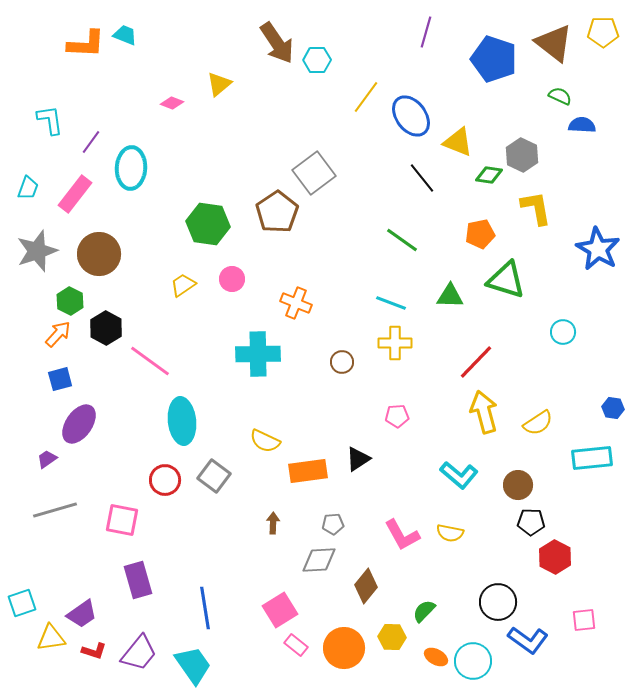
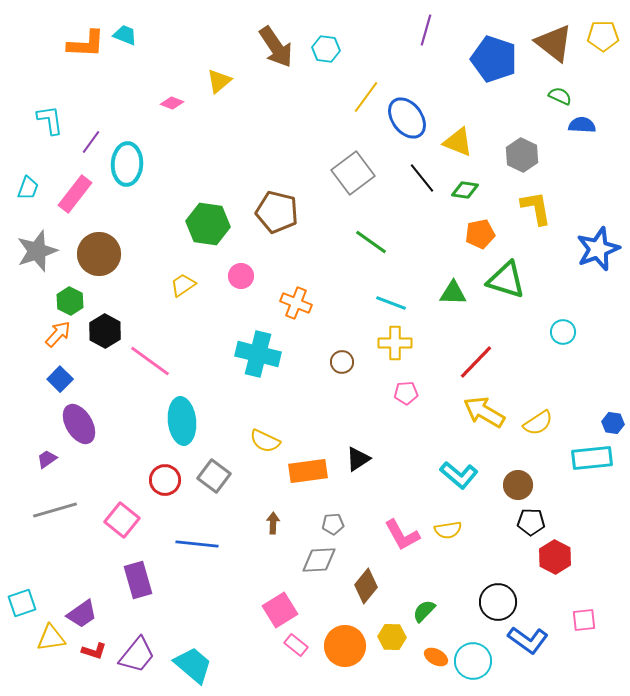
purple line at (426, 32): moved 2 px up
yellow pentagon at (603, 32): moved 4 px down
brown arrow at (277, 43): moved 1 px left, 4 px down
cyan hexagon at (317, 60): moved 9 px right, 11 px up; rotated 8 degrees clockwise
yellow triangle at (219, 84): moved 3 px up
blue ellipse at (411, 116): moved 4 px left, 2 px down
cyan ellipse at (131, 168): moved 4 px left, 4 px up
gray square at (314, 173): moved 39 px right
green diamond at (489, 175): moved 24 px left, 15 px down
brown pentagon at (277, 212): rotated 24 degrees counterclockwise
green line at (402, 240): moved 31 px left, 2 px down
blue star at (598, 249): rotated 21 degrees clockwise
pink circle at (232, 279): moved 9 px right, 3 px up
green triangle at (450, 296): moved 3 px right, 3 px up
black hexagon at (106, 328): moved 1 px left, 3 px down
cyan cross at (258, 354): rotated 15 degrees clockwise
blue square at (60, 379): rotated 30 degrees counterclockwise
blue hexagon at (613, 408): moved 15 px down
yellow arrow at (484, 412): rotated 45 degrees counterclockwise
pink pentagon at (397, 416): moved 9 px right, 23 px up
purple ellipse at (79, 424): rotated 66 degrees counterclockwise
pink square at (122, 520): rotated 28 degrees clockwise
yellow semicircle at (450, 533): moved 2 px left, 3 px up; rotated 20 degrees counterclockwise
blue line at (205, 608): moved 8 px left, 64 px up; rotated 75 degrees counterclockwise
orange circle at (344, 648): moved 1 px right, 2 px up
purple trapezoid at (139, 653): moved 2 px left, 2 px down
cyan trapezoid at (193, 665): rotated 15 degrees counterclockwise
